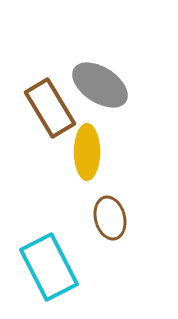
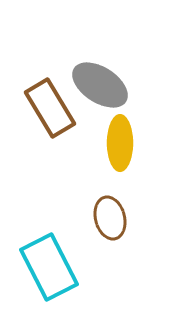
yellow ellipse: moved 33 px right, 9 px up
